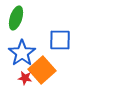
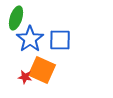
blue star: moved 8 px right, 14 px up
orange square: rotated 24 degrees counterclockwise
red star: moved 1 px up
